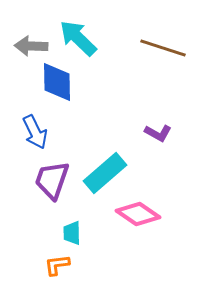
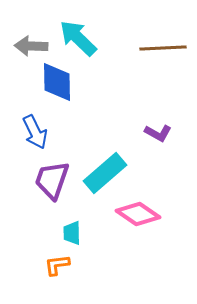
brown line: rotated 21 degrees counterclockwise
